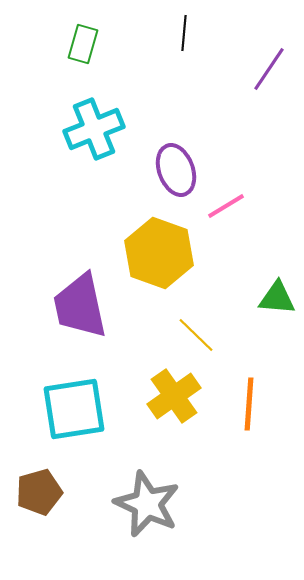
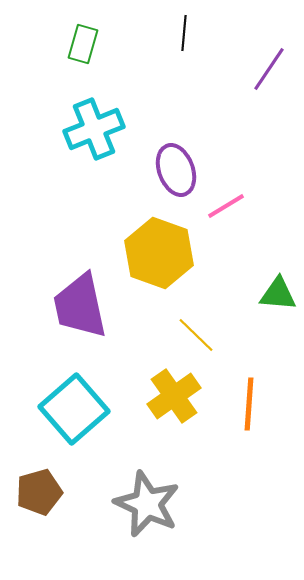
green triangle: moved 1 px right, 4 px up
cyan square: rotated 32 degrees counterclockwise
